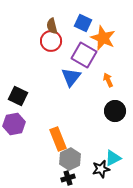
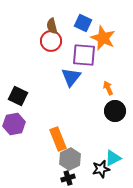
purple square: rotated 25 degrees counterclockwise
orange arrow: moved 8 px down
